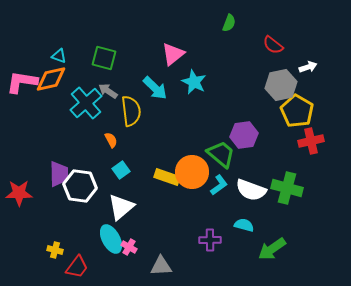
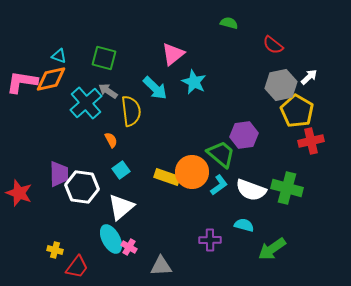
green semicircle: rotated 96 degrees counterclockwise
white arrow: moved 1 px right, 10 px down; rotated 24 degrees counterclockwise
white hexagon: moved 2 px right, 1 px down
red star: rotated 20 degrees clockwise
